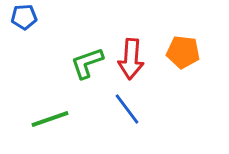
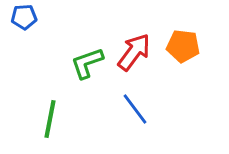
orange pentagon: moved 6 px up
red arrow: moved 3 px right, 7 px up; rotated 147 degrees counterclockwise
blue line: moved 8 px right
green line: rotated 60 degrees counterclockwise
